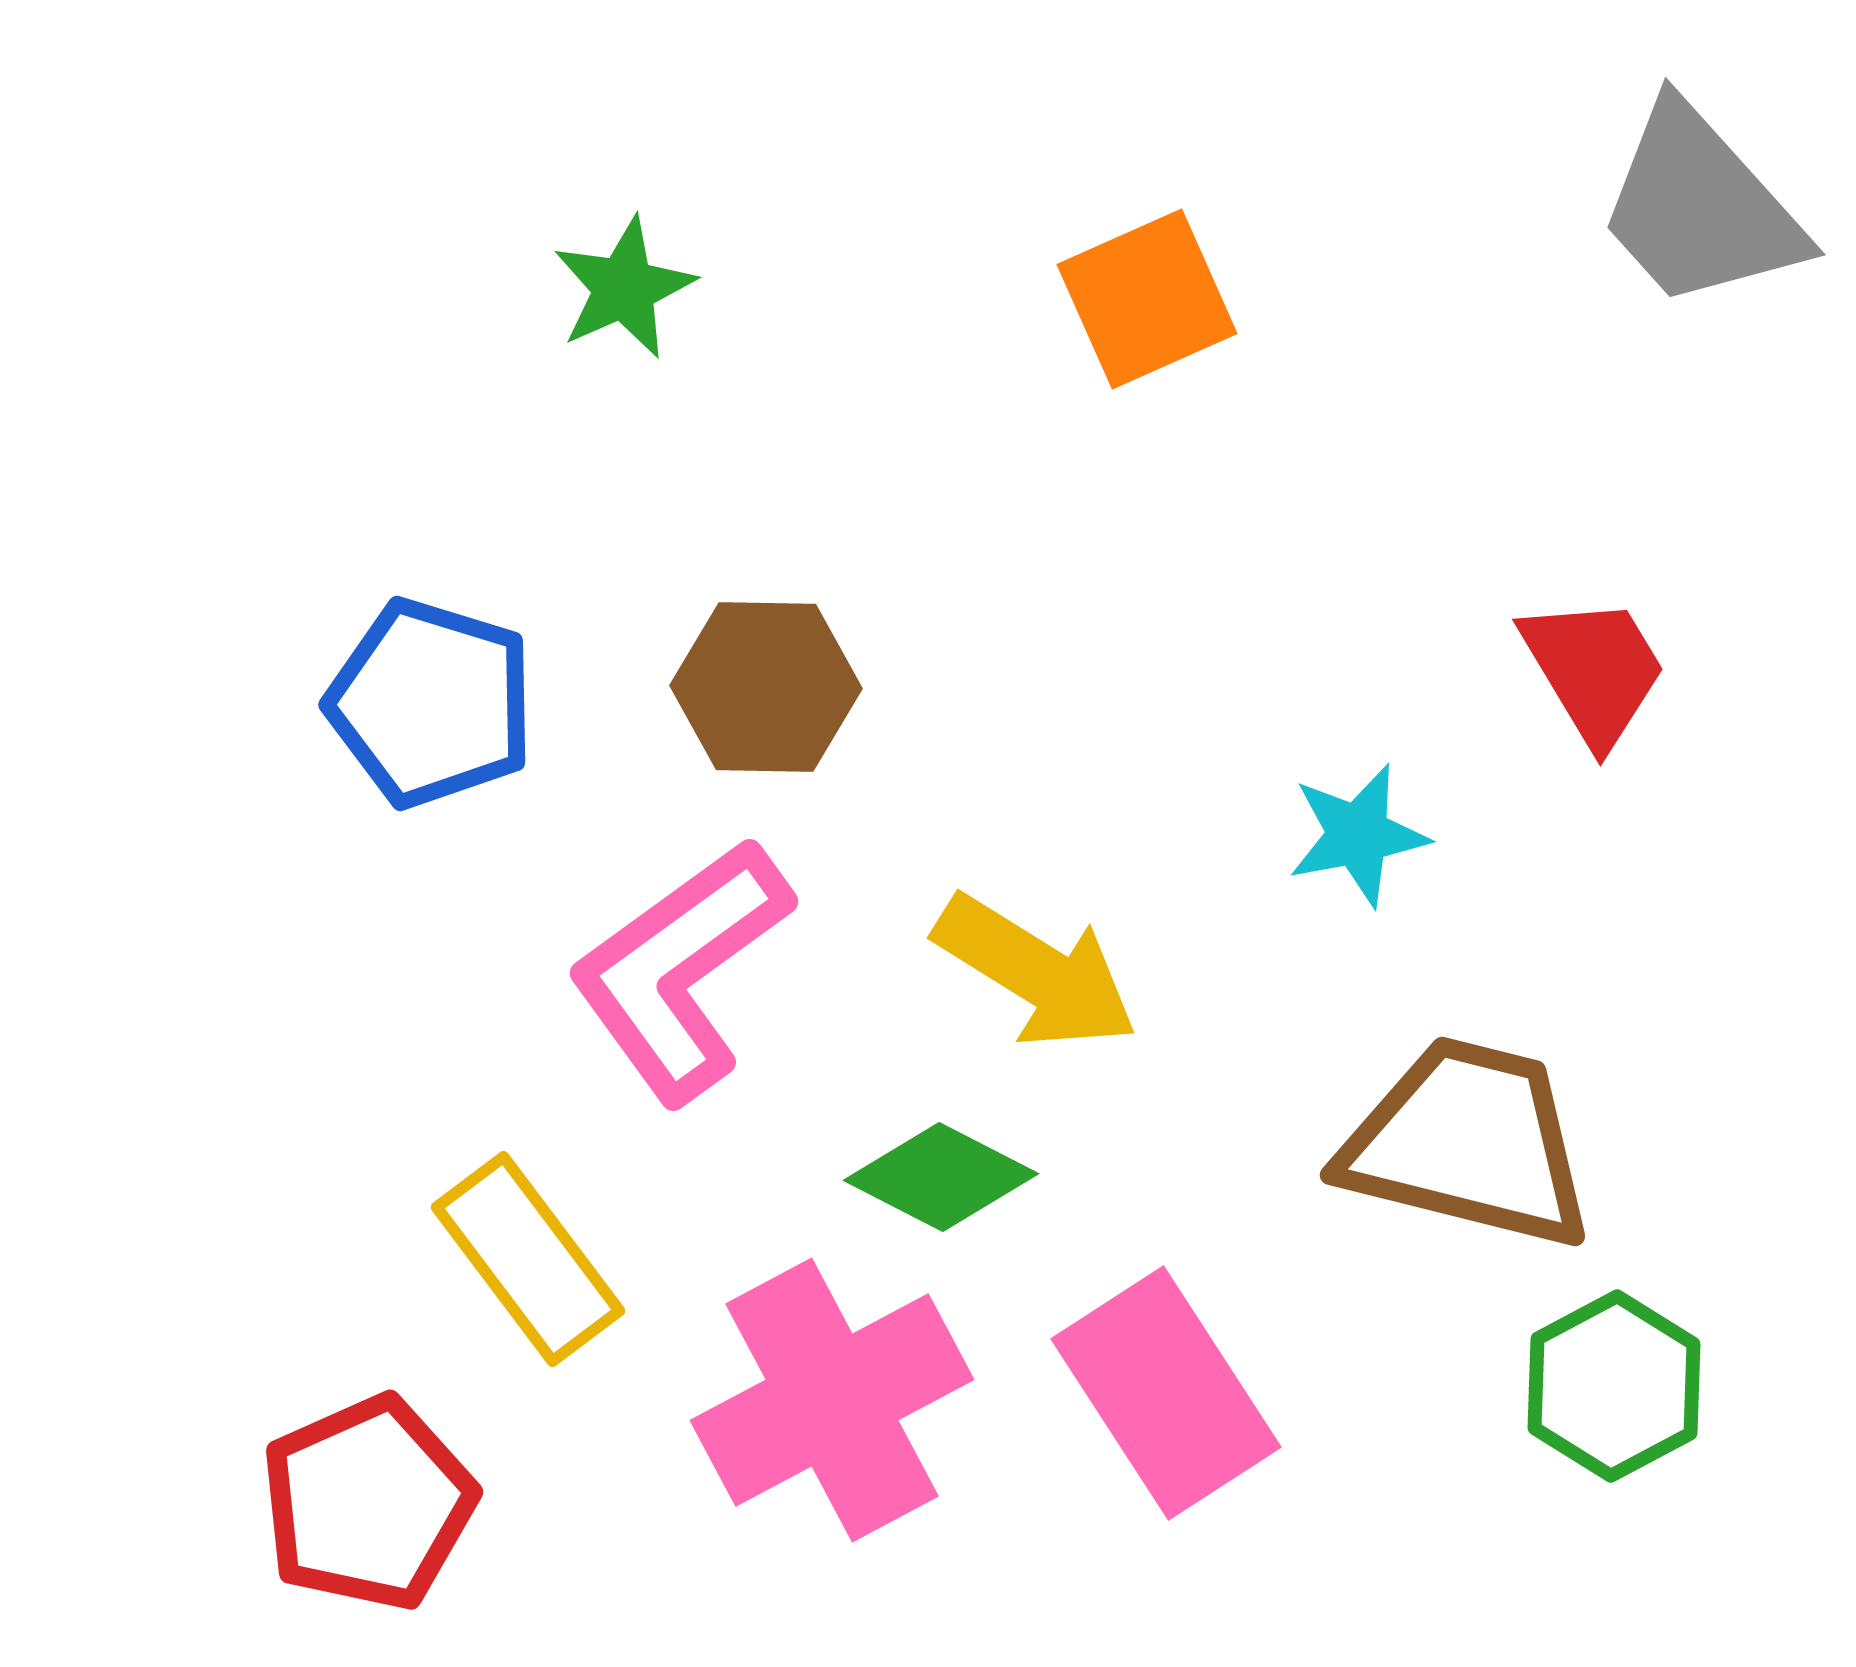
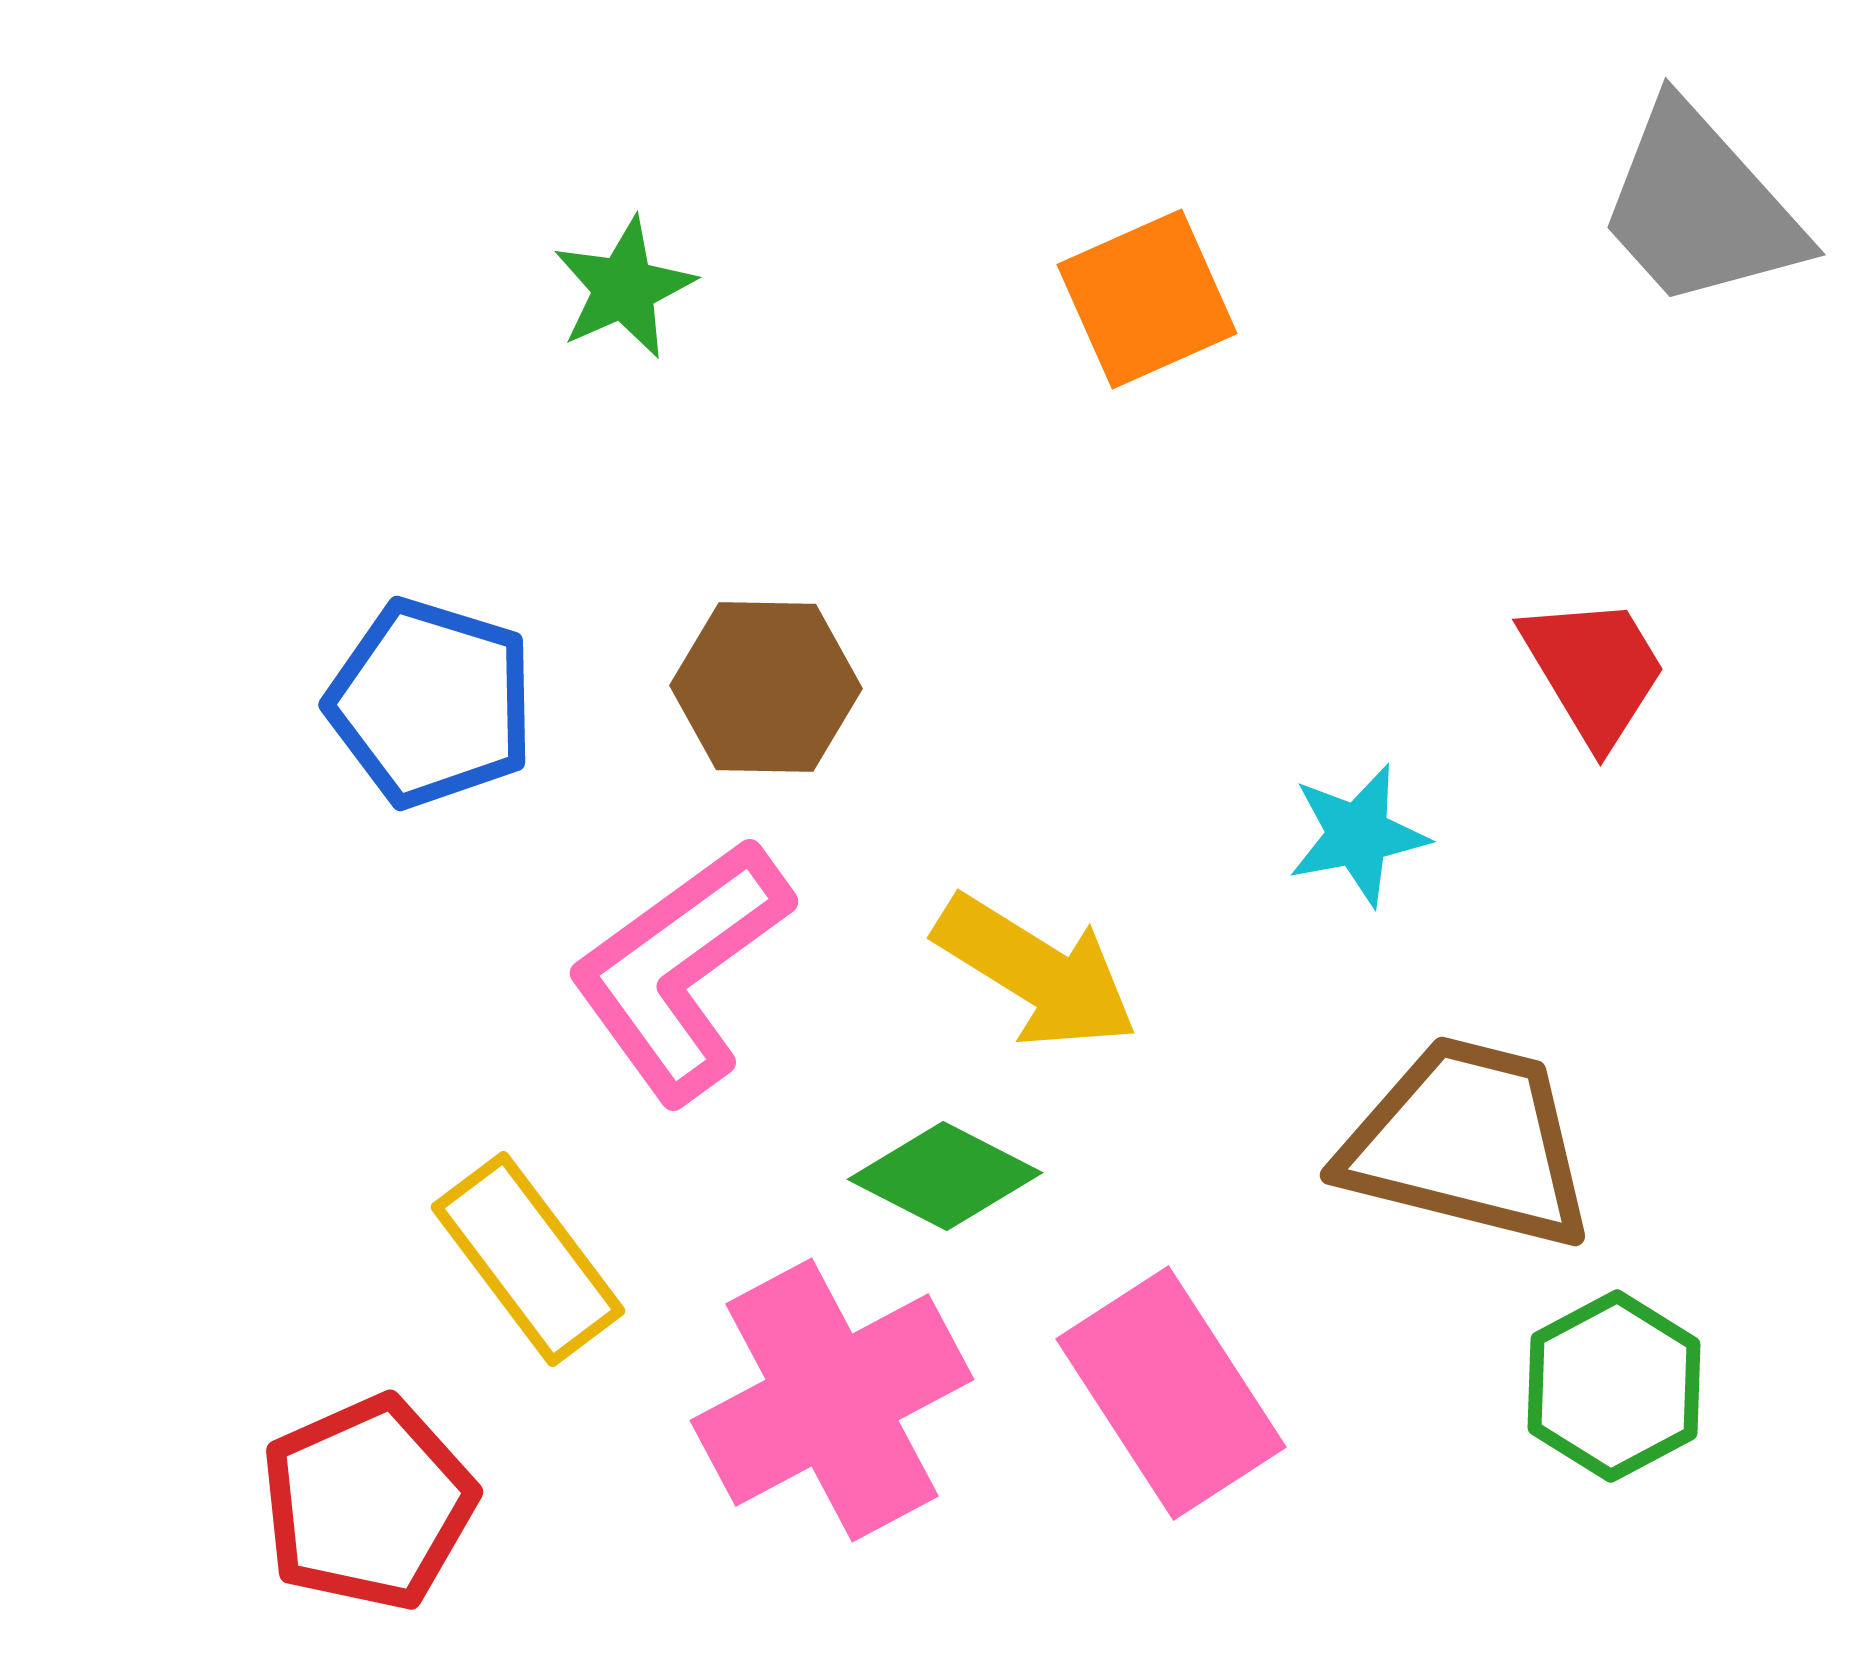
green diamond: moved 4 px right, 1 px up
pink rectangle: moved 5 px right
